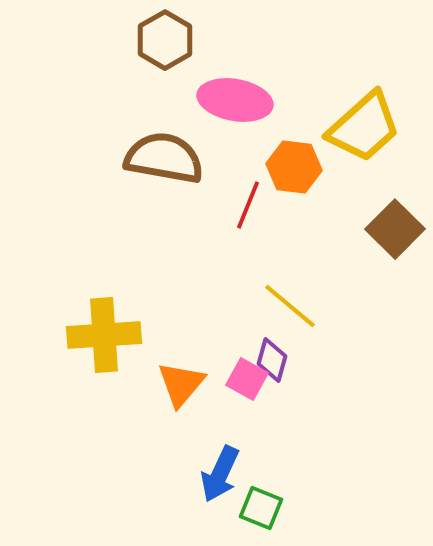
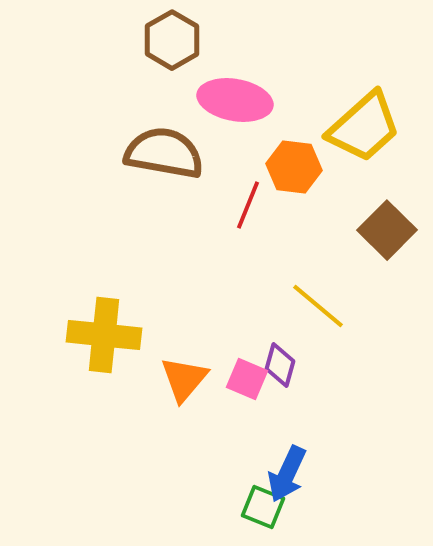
brown hexagon: moved 7 px right
brown semicircle: moved 5 px up
brown square: moved 8 px left, 1 px down
yellow line: moved 28 px right
yellow cross: rotated 10 degrees clockwise
purple diamond: moved 8 px right, 5 px down
pink square: rotated 6 degrees counterclockwise
orange triangle: moved 3 px right, 5 px up
blue arrow: moved 67 px right
green square: moved 2 px right, 1 px up
